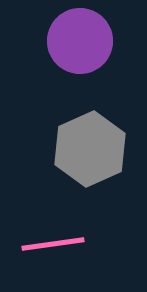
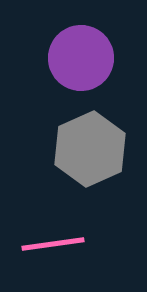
purple circle: moved 1 px right, 17 px down
